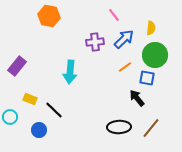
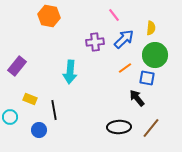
orange line: moved 1 px down
black line: rotated 36 degrees clockwise
